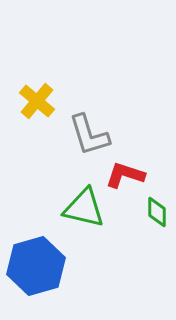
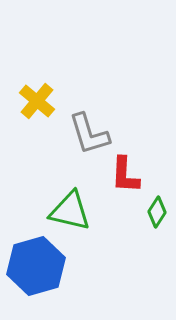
gray L-shape: moved 1 px up
red L-shape: rotated 105 degrees counterclockwise
green triangle: moved 14 px left, 3 px down
green diamond: rotated 32 degrees clockwise
